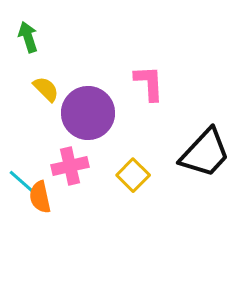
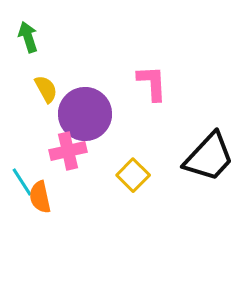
pink L-shape: moved 3 px right
yellow semicircle: rotated 16 degrees clockwise
purple circle: moved 3 px left, 1 px down
black trapezoid: moved 4 px right, 4 px down
pink cross: moved 2 px left, 15 px up
cyan line: rotated 16 degrees clockwise
